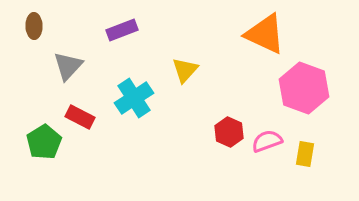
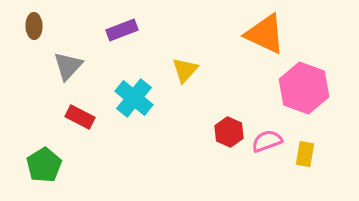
cyan cross: rotated 18 degrees counterclockwise
green pentagon: moved 23 px down
